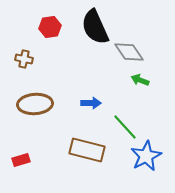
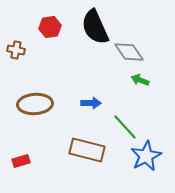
brown cross: moved 8 px left, 9 px up
red rectangle: moved 1 px down
